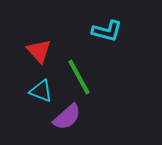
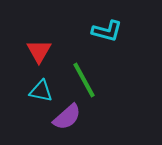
red triangle: rotated 12 degrees clockwise
green line: moved 5 px right, 3 px down
cyan triangle: rotated 10 degrees counterclockwise
